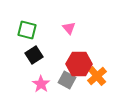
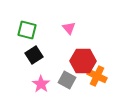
red hexagon: moved 4 px right, 3 px up
orange cross: rotated 24 degrees counterclockwise
